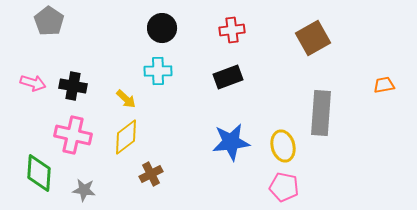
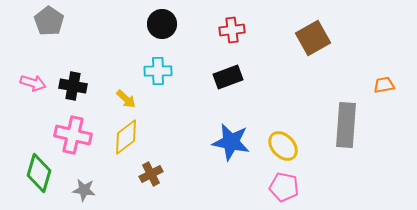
black circle: moved 4 px up
gray rectangle: moved 25 px right, 12 px down
blue star: rotated 18 degrees clockwise
yellow ellipse: rotated 28 degrees counterclockwise
green diamond: rotated 12 degrees clockwise
